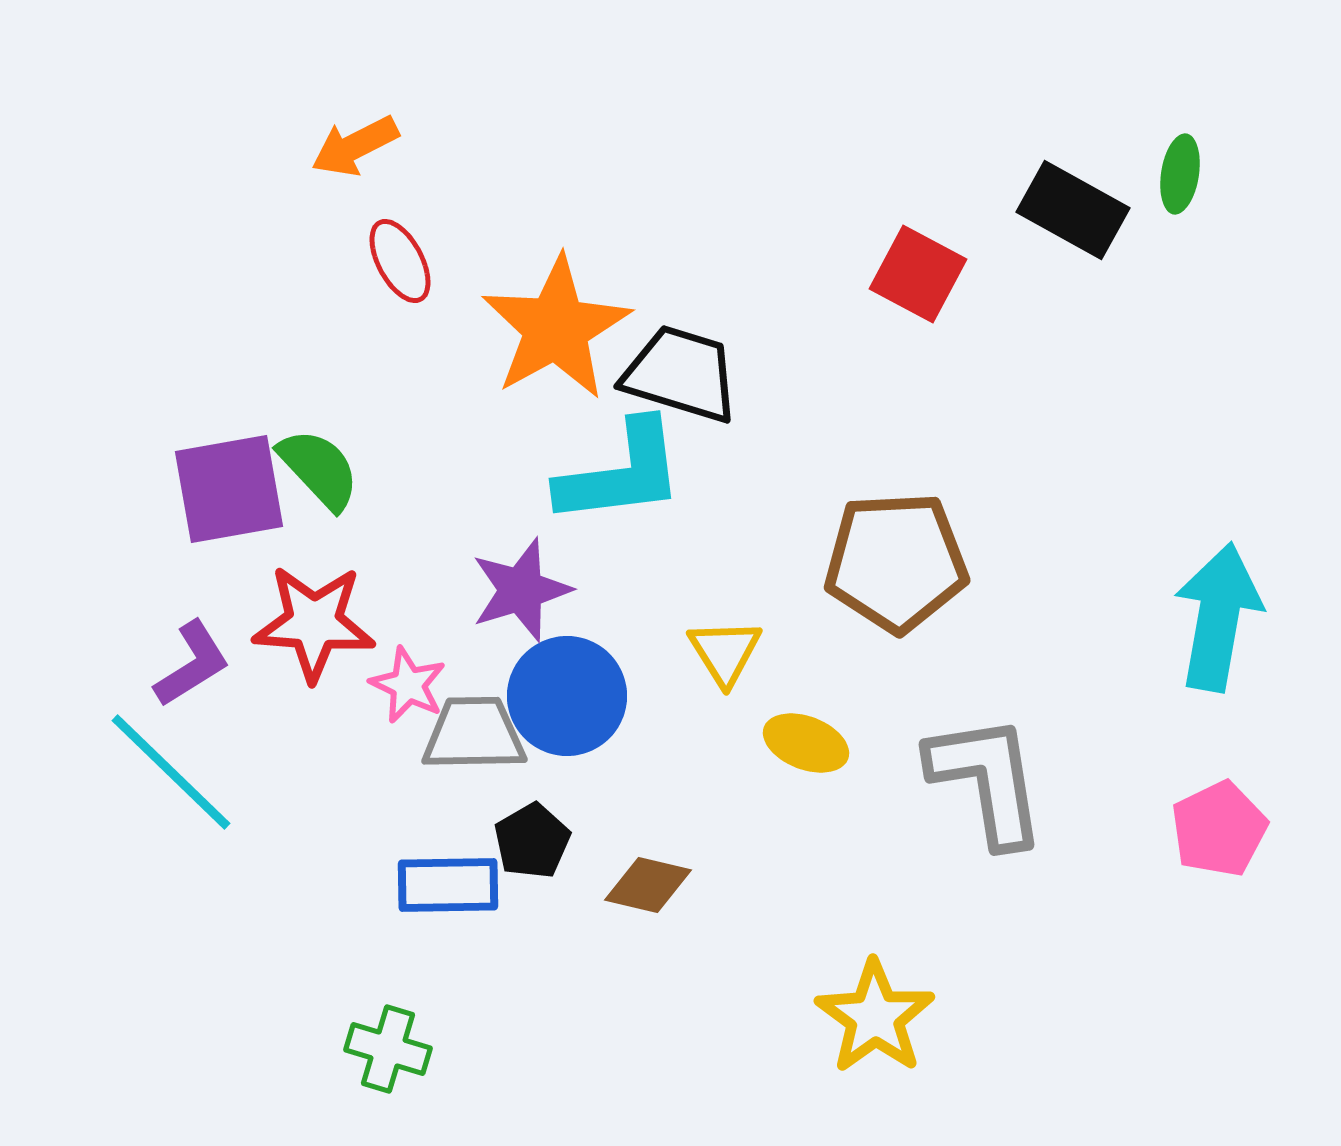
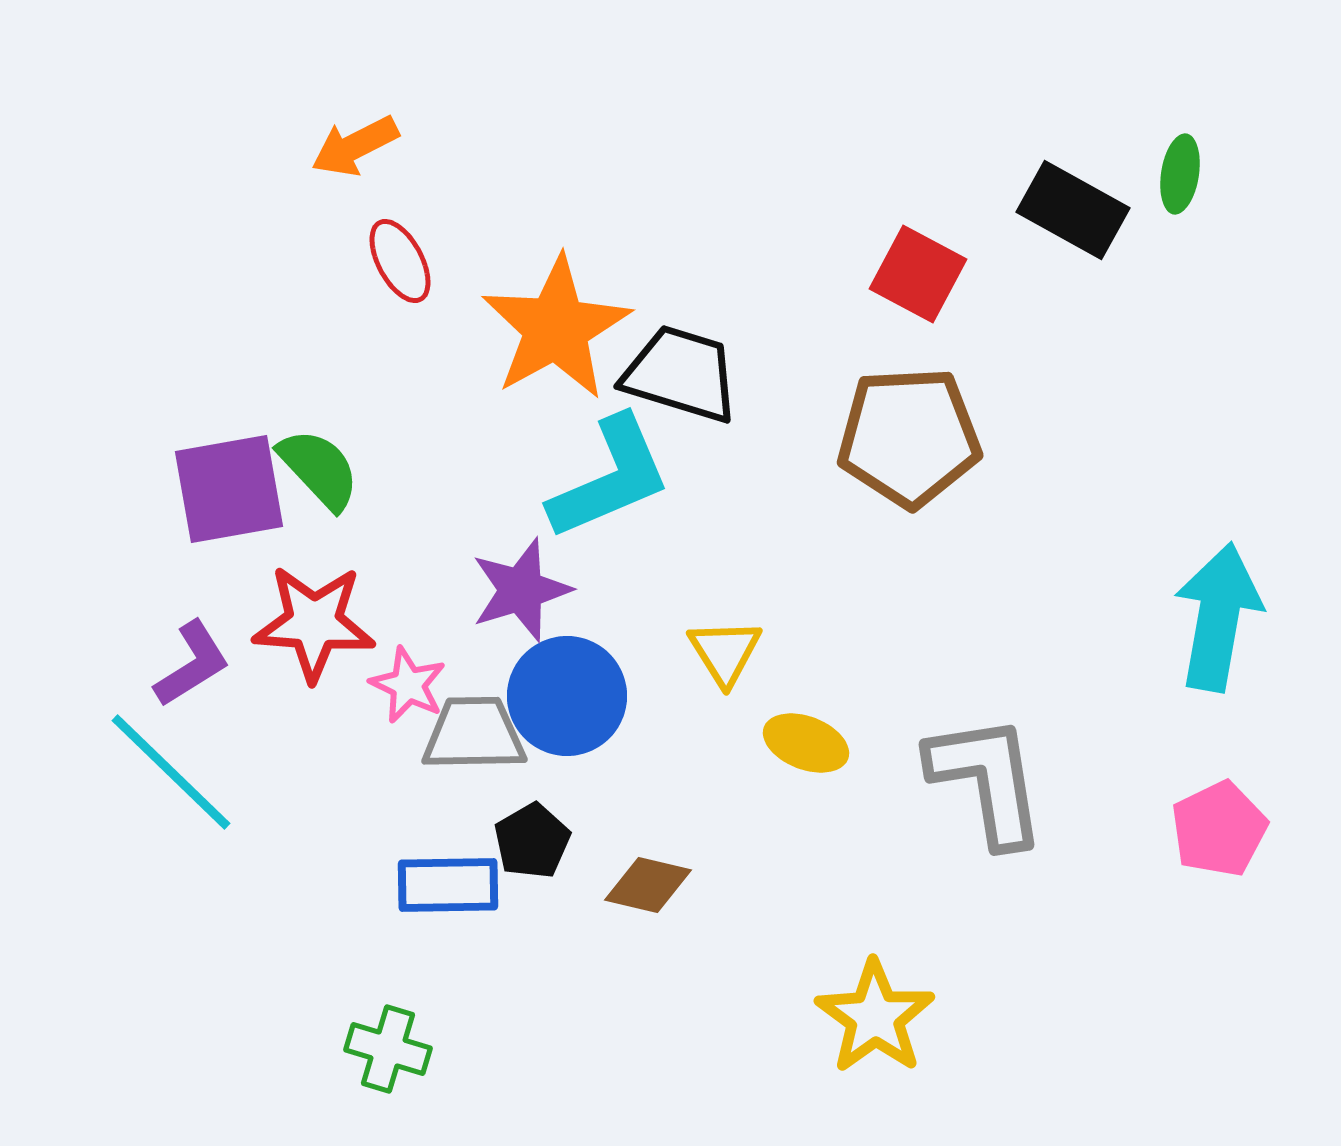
cyan L-shape: moved 11 px left, 5 px down; rotated 16 degrees counterclockwise
brown pentagon: moved 13 px right, 125 px up
